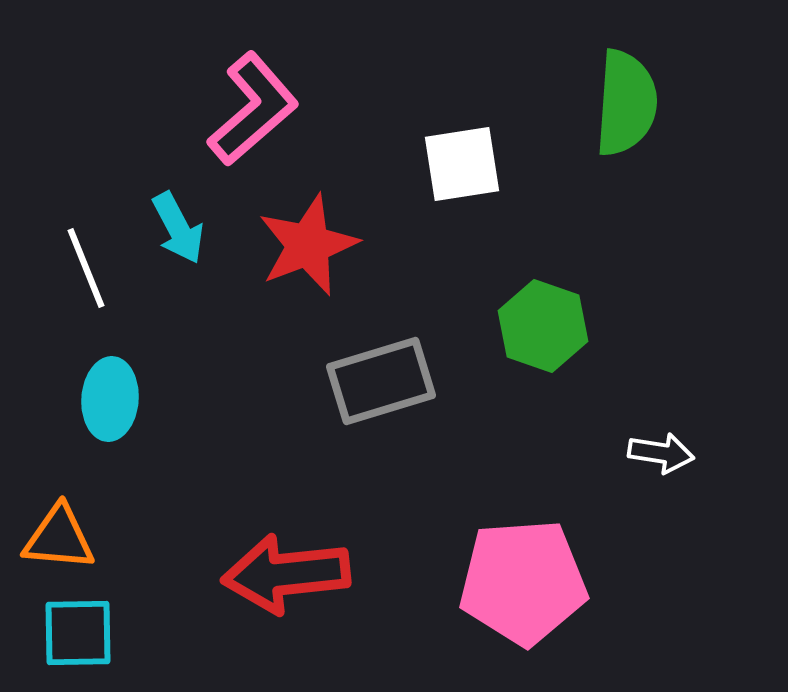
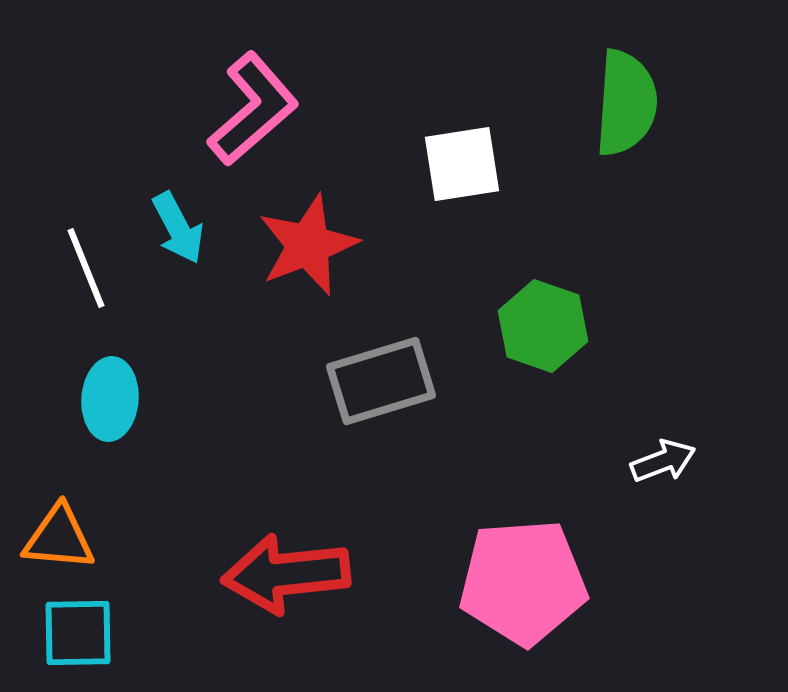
white arrow: moved 2 px right, 8 px down; rotated 30 degrees counterclockwise
